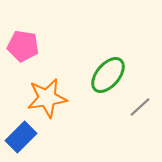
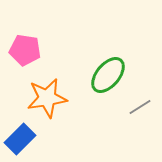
pink pentagon: moved 2 px right, 4 px down
gray line: rotated 10 degrees clockwise
blue rectangle: moved 1 px left, 2 px down
